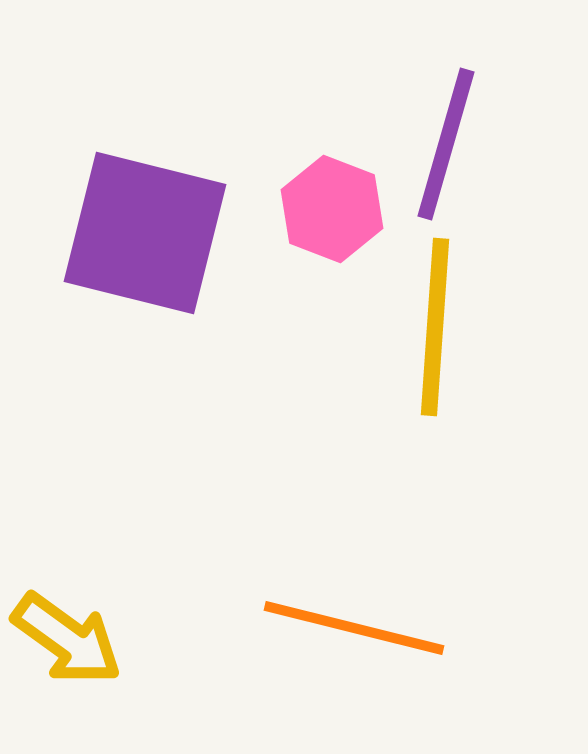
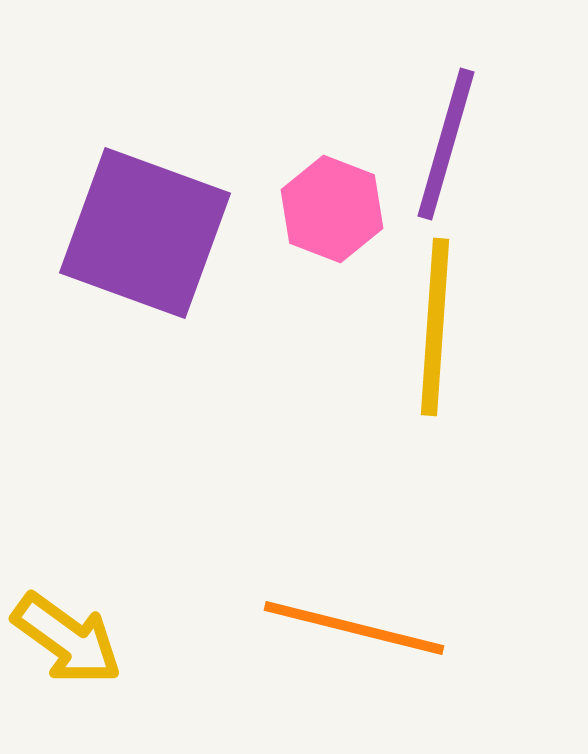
purple square: rotated 6 degrees clockwise
